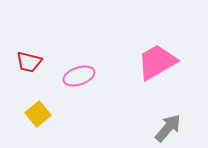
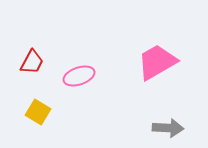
red trapezoid: moved 3 px right; rotated 76 degrees counterclockwise
yellow square: moved 2 px up; rotated 20 degrees counterclockwise
gray arrow: rotated 52 degrees clockwise
